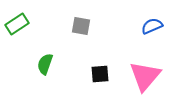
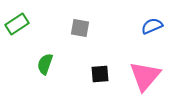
gray square: moved 1 px left, 2 px down
